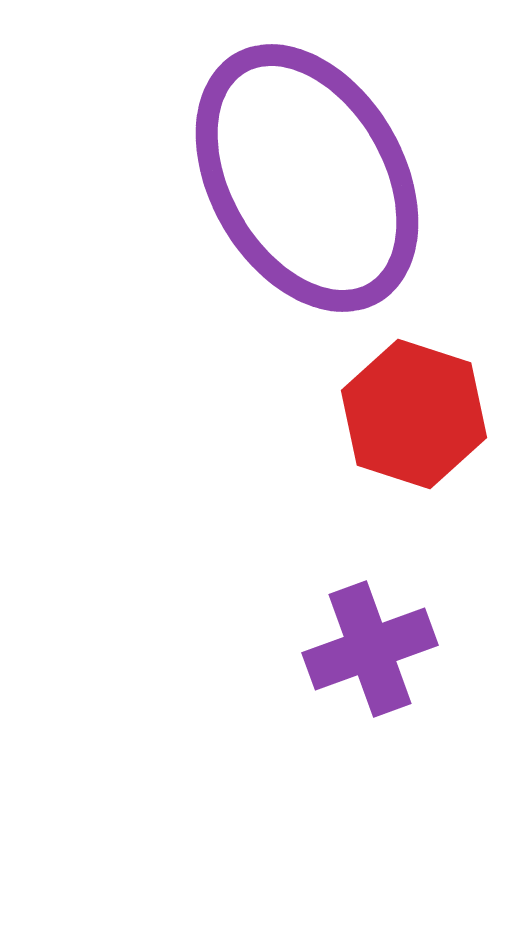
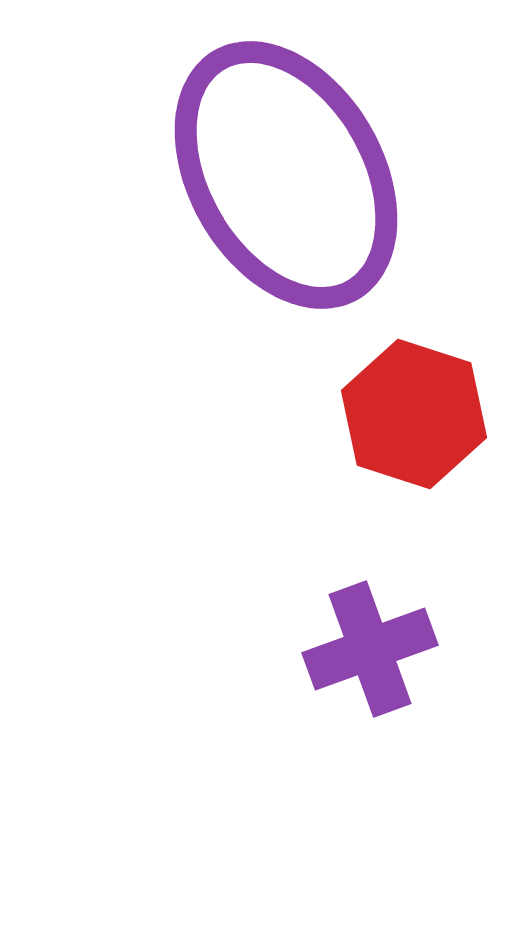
purple ellipse: moved 21 px left, 3 px up
